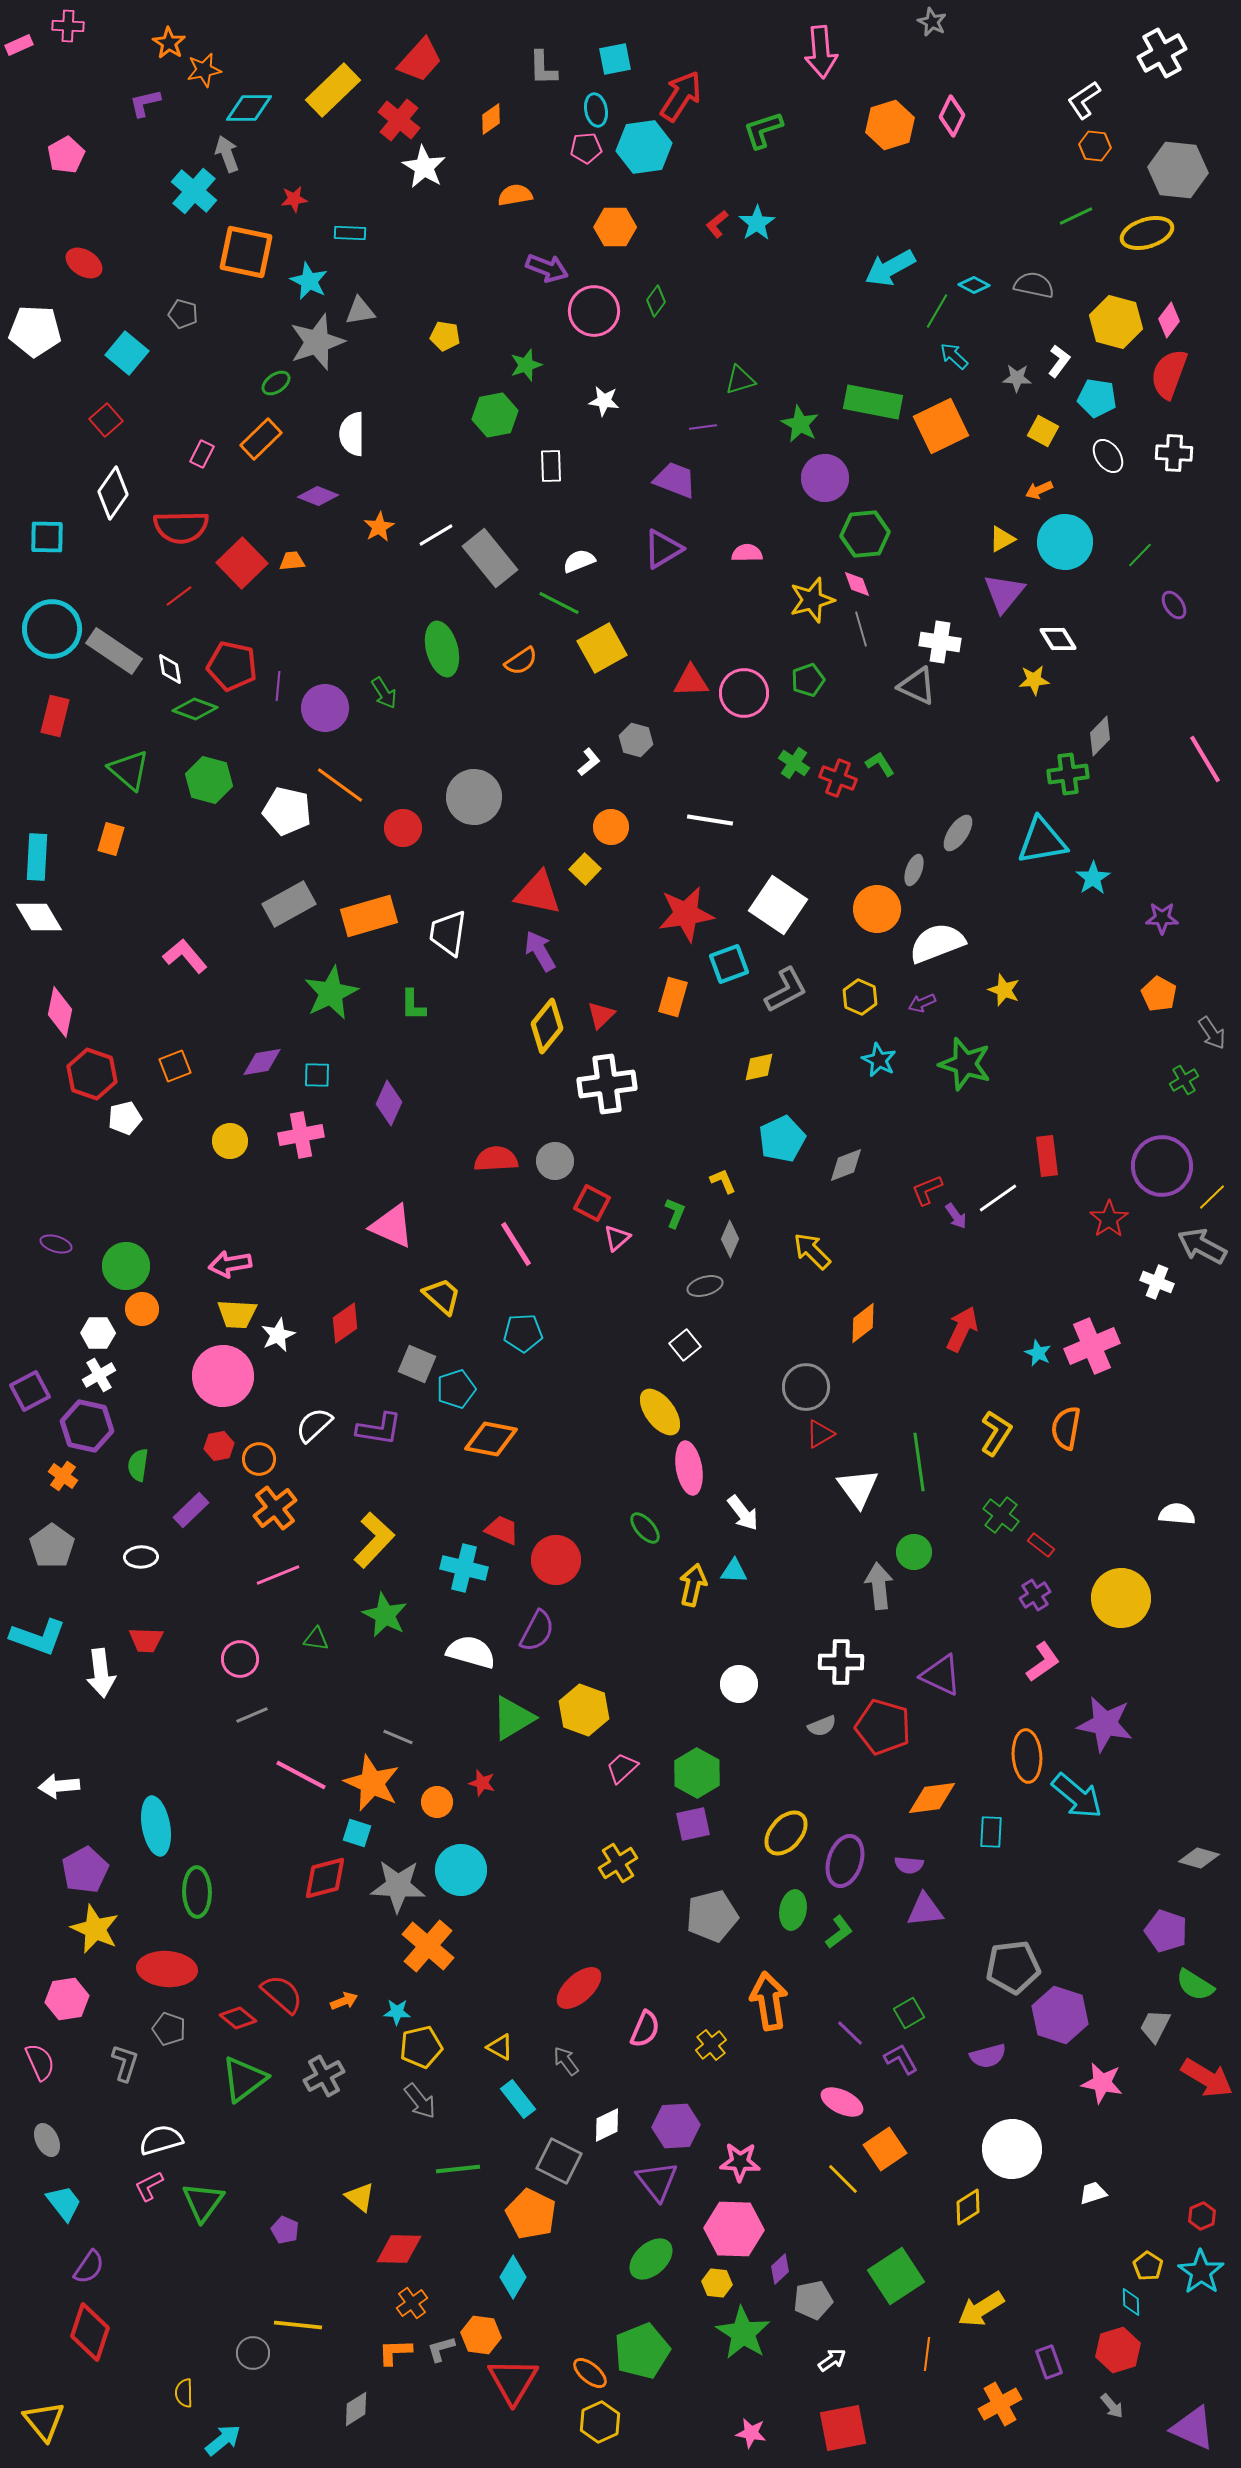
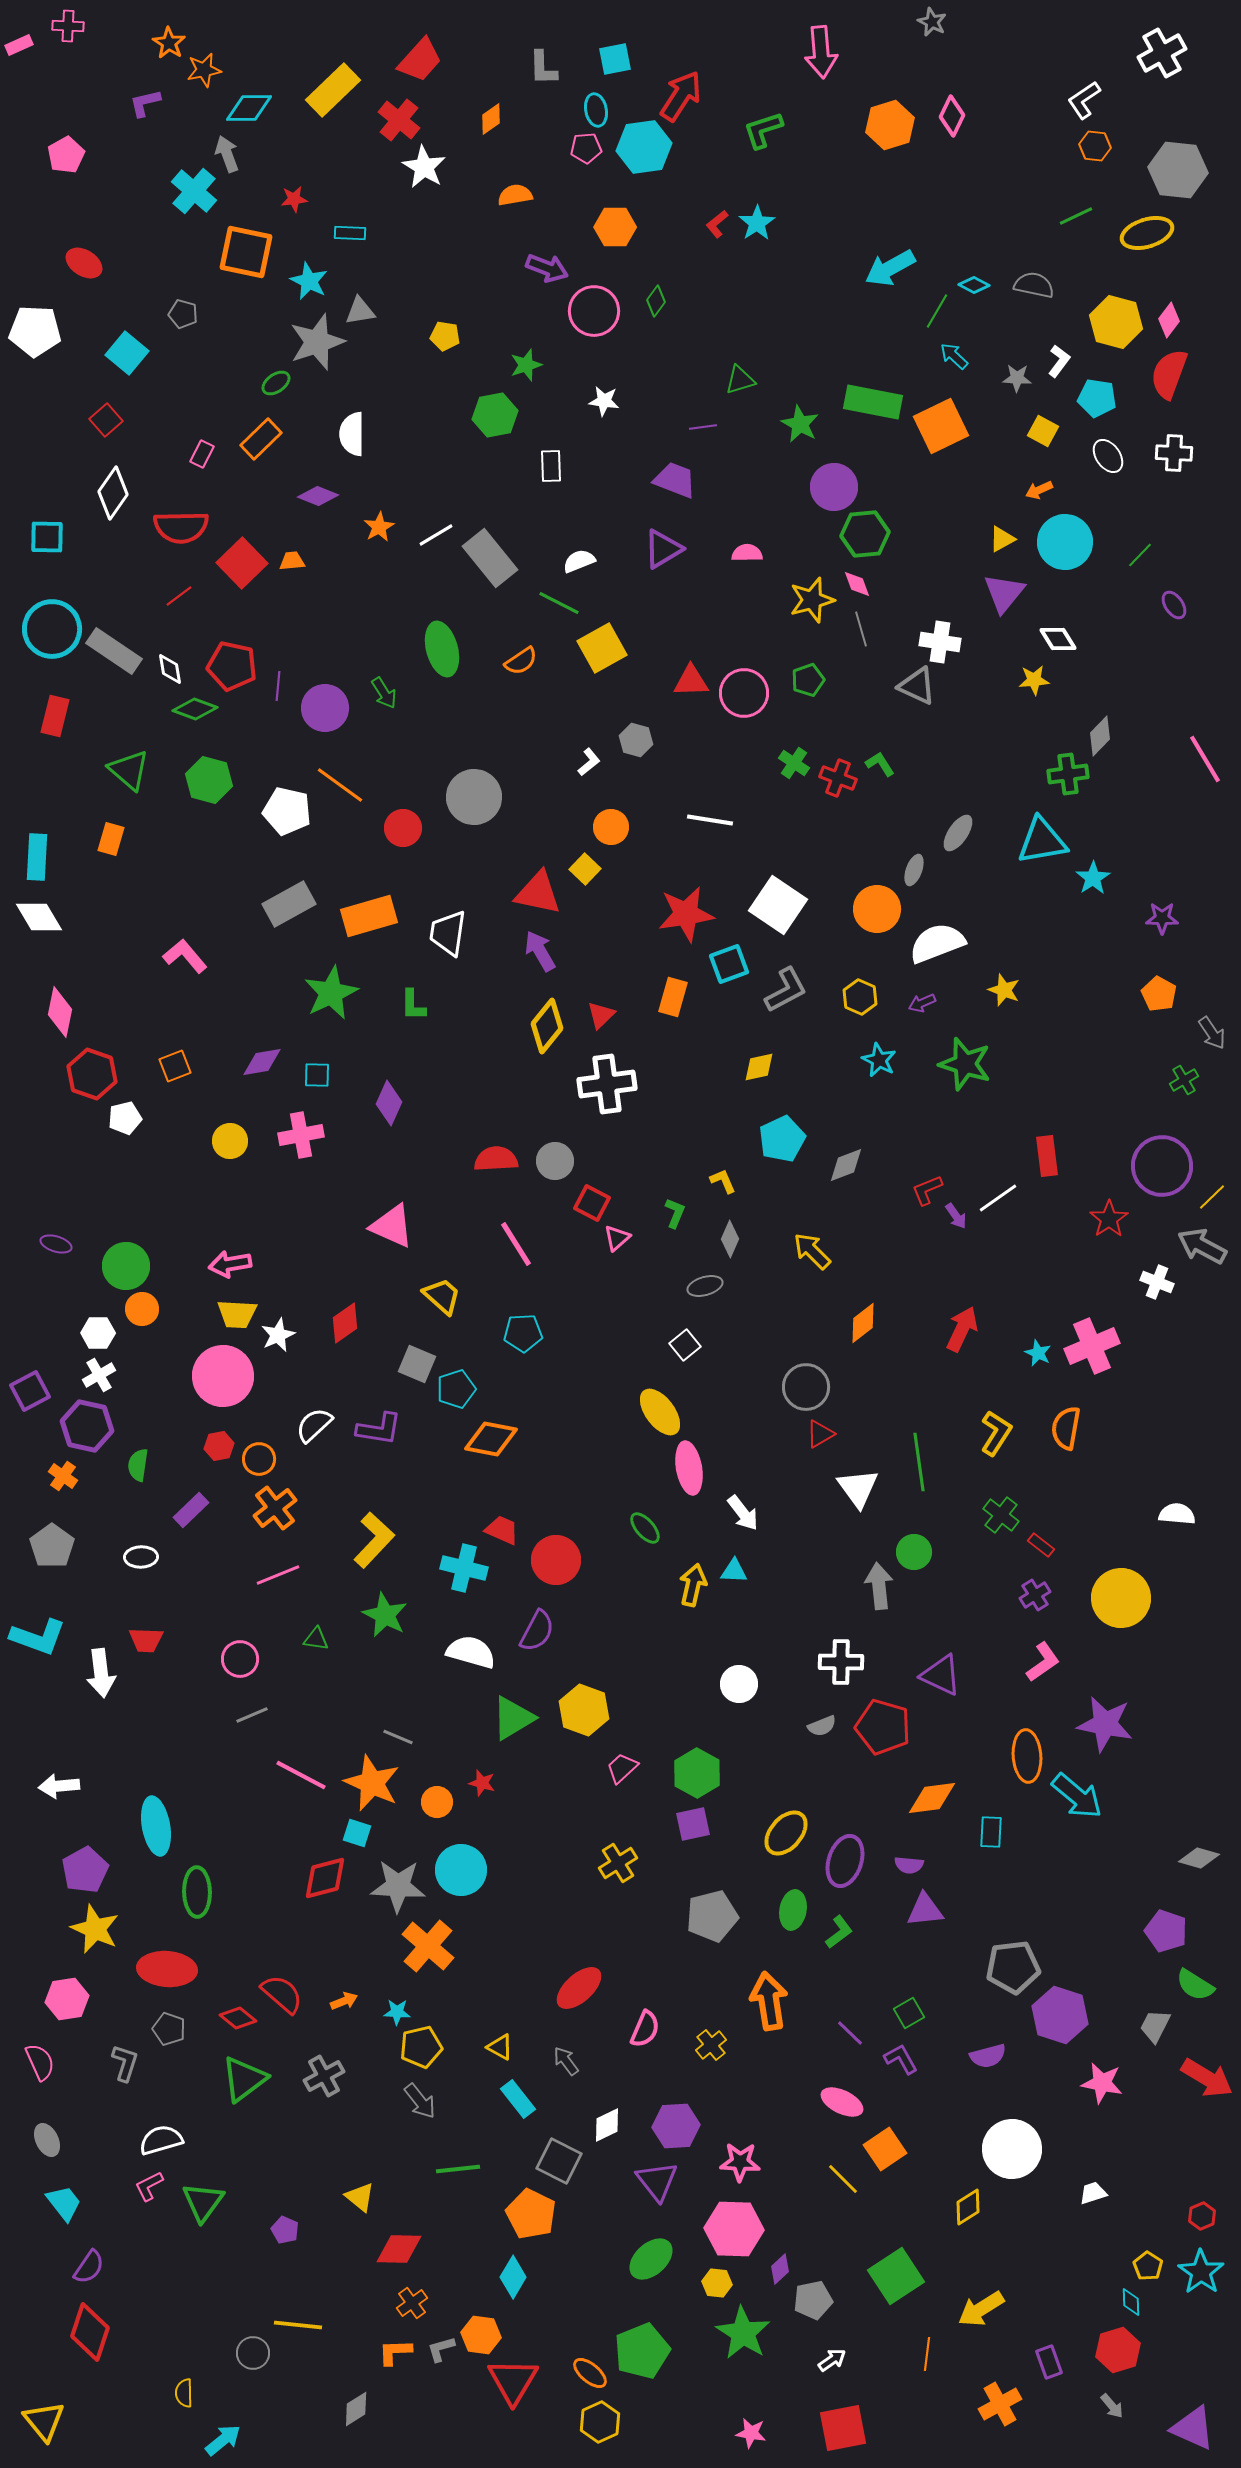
purple circle at (825, 478): moved 9 px right, 9 px down
